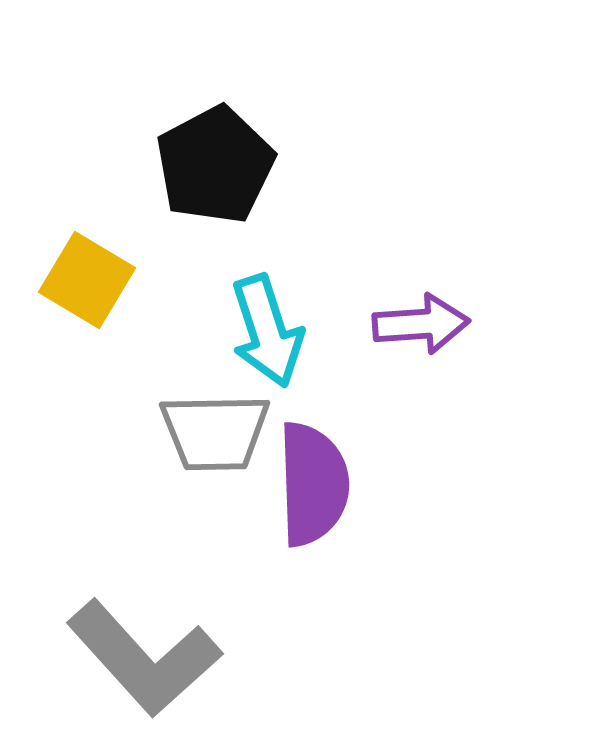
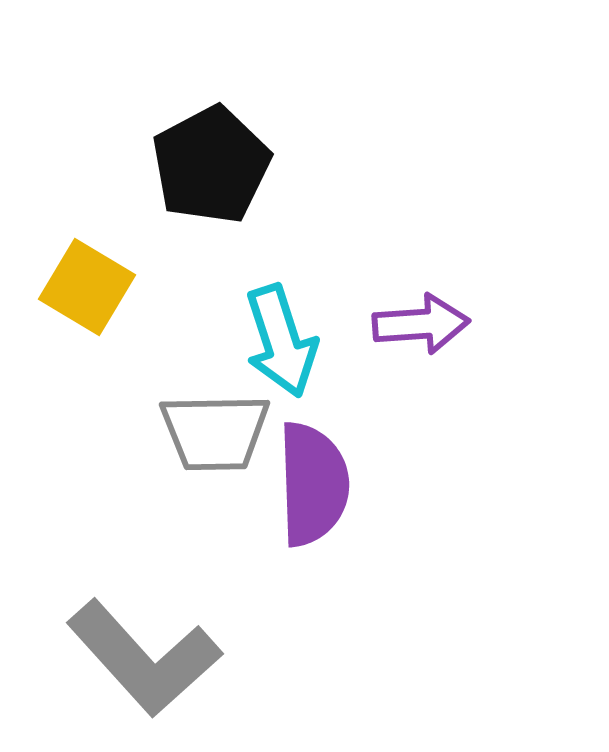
black pentagon: moved 4 px left
yellow square: moved 7 px down
cyan arrow: moved 14 px right, 10 px down
